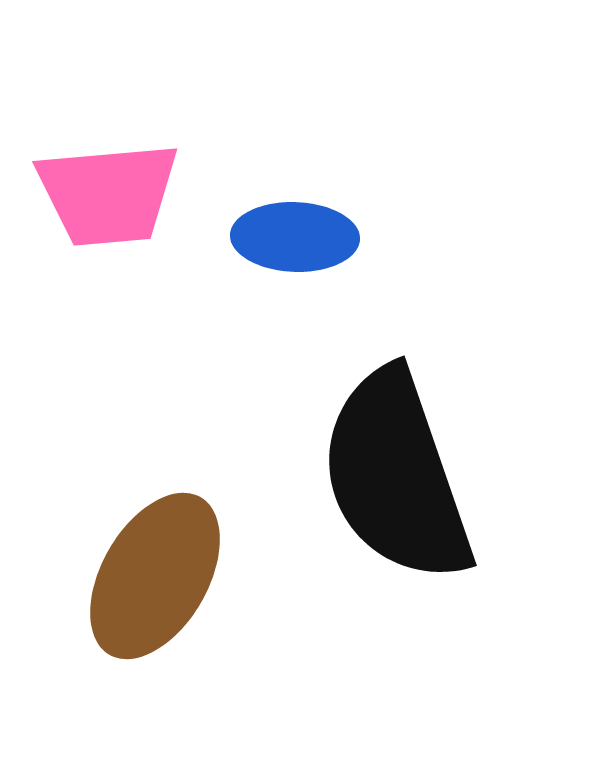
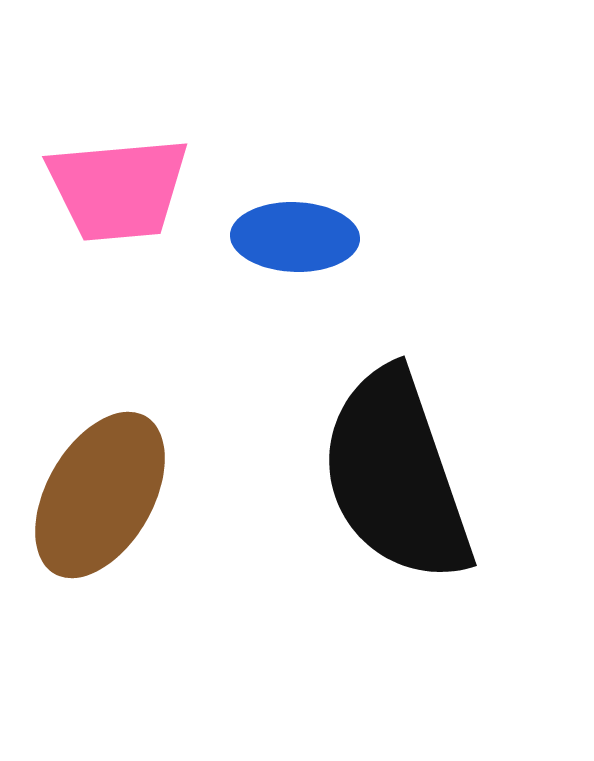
pink trapezoid: moved 10 px right, 5 px up
brown ellipse: moved 55 px left, 81 px up
